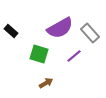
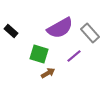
brown arrow: moved 2 px right, 10 px up
